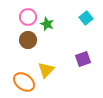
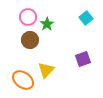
green star: rotated 16 degrees clockwise
brown circle: moved 2 px right
orange ellipse: moved 1 px left, 2 px up
